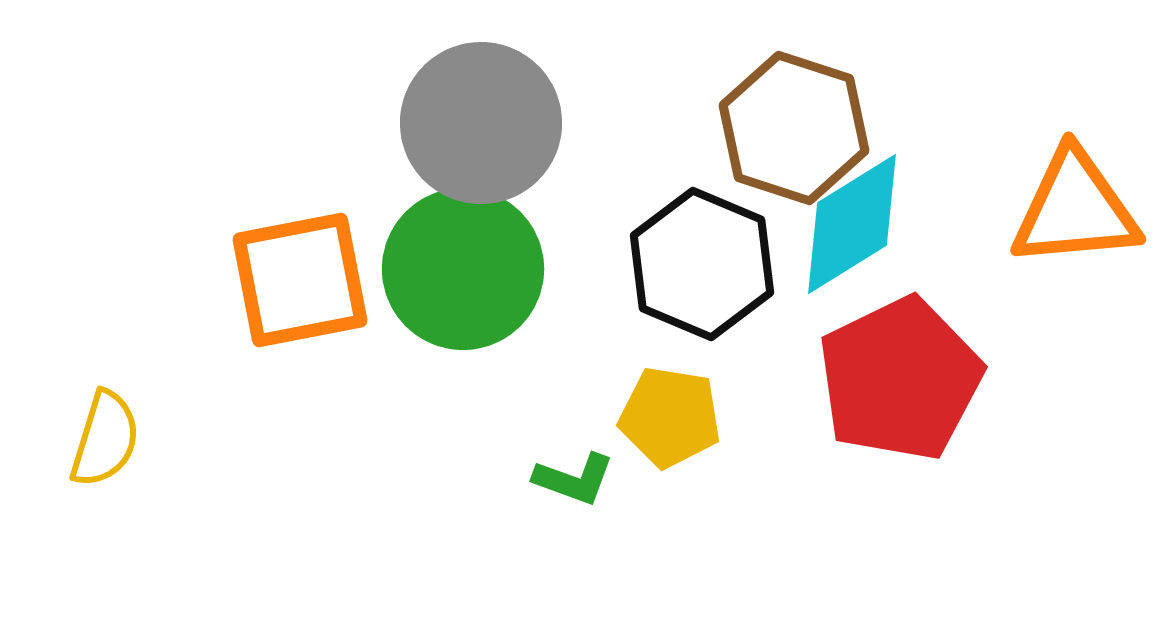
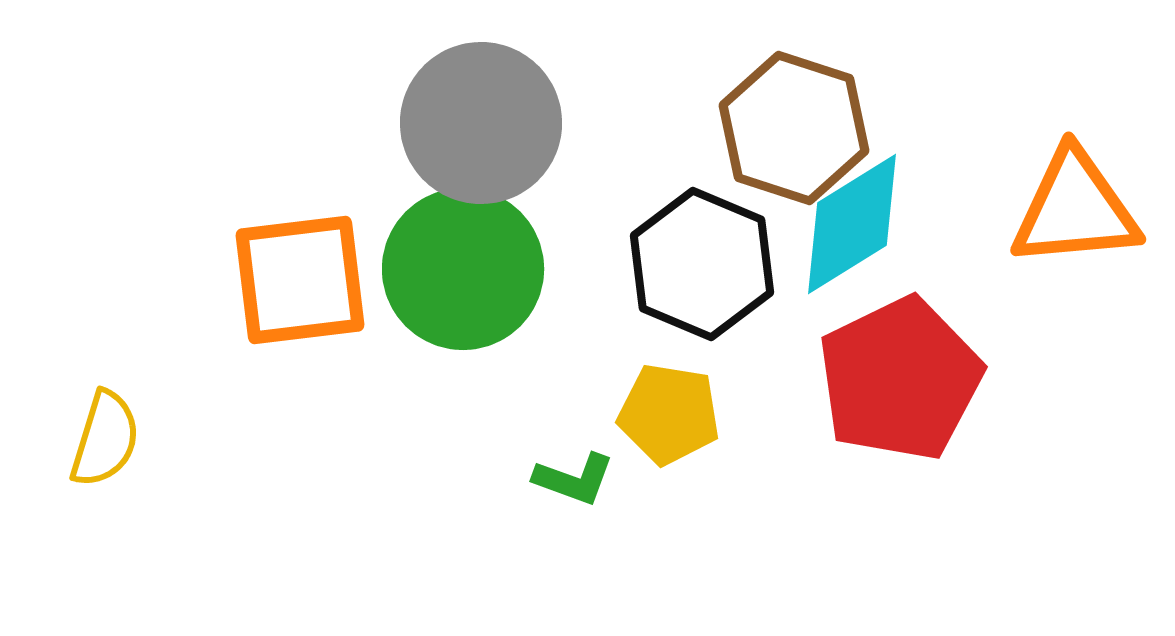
orange square: rotated 4 degrees clockwise
yellow pentagon: moved 1 px left, 3 px up
